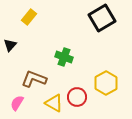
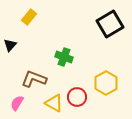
black square: moved 8 px right, 6 px down
